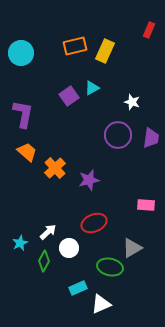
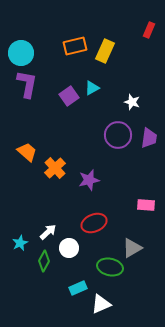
purple L-shape: moved 4 px right, 30 px up
purple trapezoid: moved 2 px left
